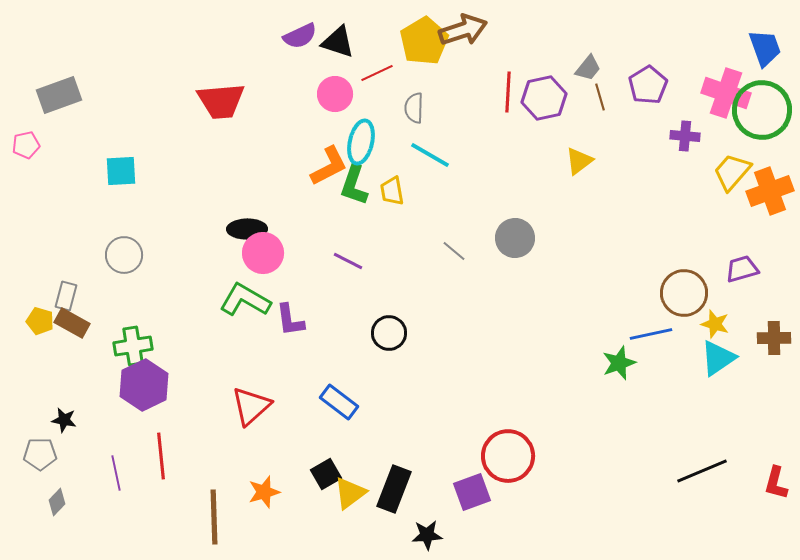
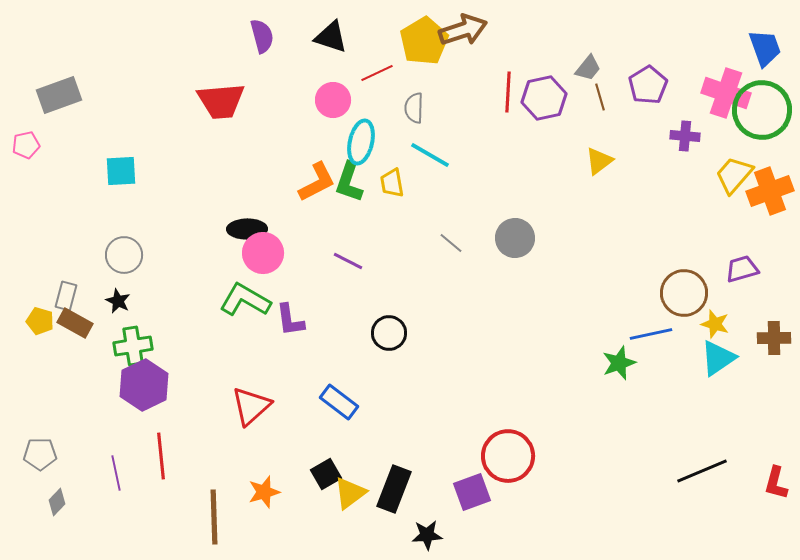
purple semicircle at (300, 36): moved 38 px left; rotated 80 degrees counterclockwise
black triangle at (338, 42): moved 7 px left, 5 px up
pink circle at (335, 94): moved 2 px left, 6 px down
yellow triangle at (579, 161): moved 20 px right
orange L-shape at (329, 166): moved 12 px left, 16 px down
yellow trapezoid at (732, 172): moved 2 px right, 3 px down
green L-shape at (354, 185): moved 5 px left, 3 px up
yellow trapezoid at (392, 191): moved 8 px up
gray line at (454, 251): moved 3 px left, 8 px up
brown rectangle at (72, 323): moved 3 px right
black star at (64, 420): moved 54 px right, 119 px up; rotated 15 degrees clockwise
